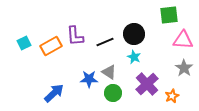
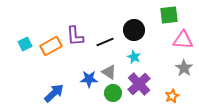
black circle: moved 4 px up
cyan square: moved 1 px right, 1 px down
purple cross: moved 8 px left
